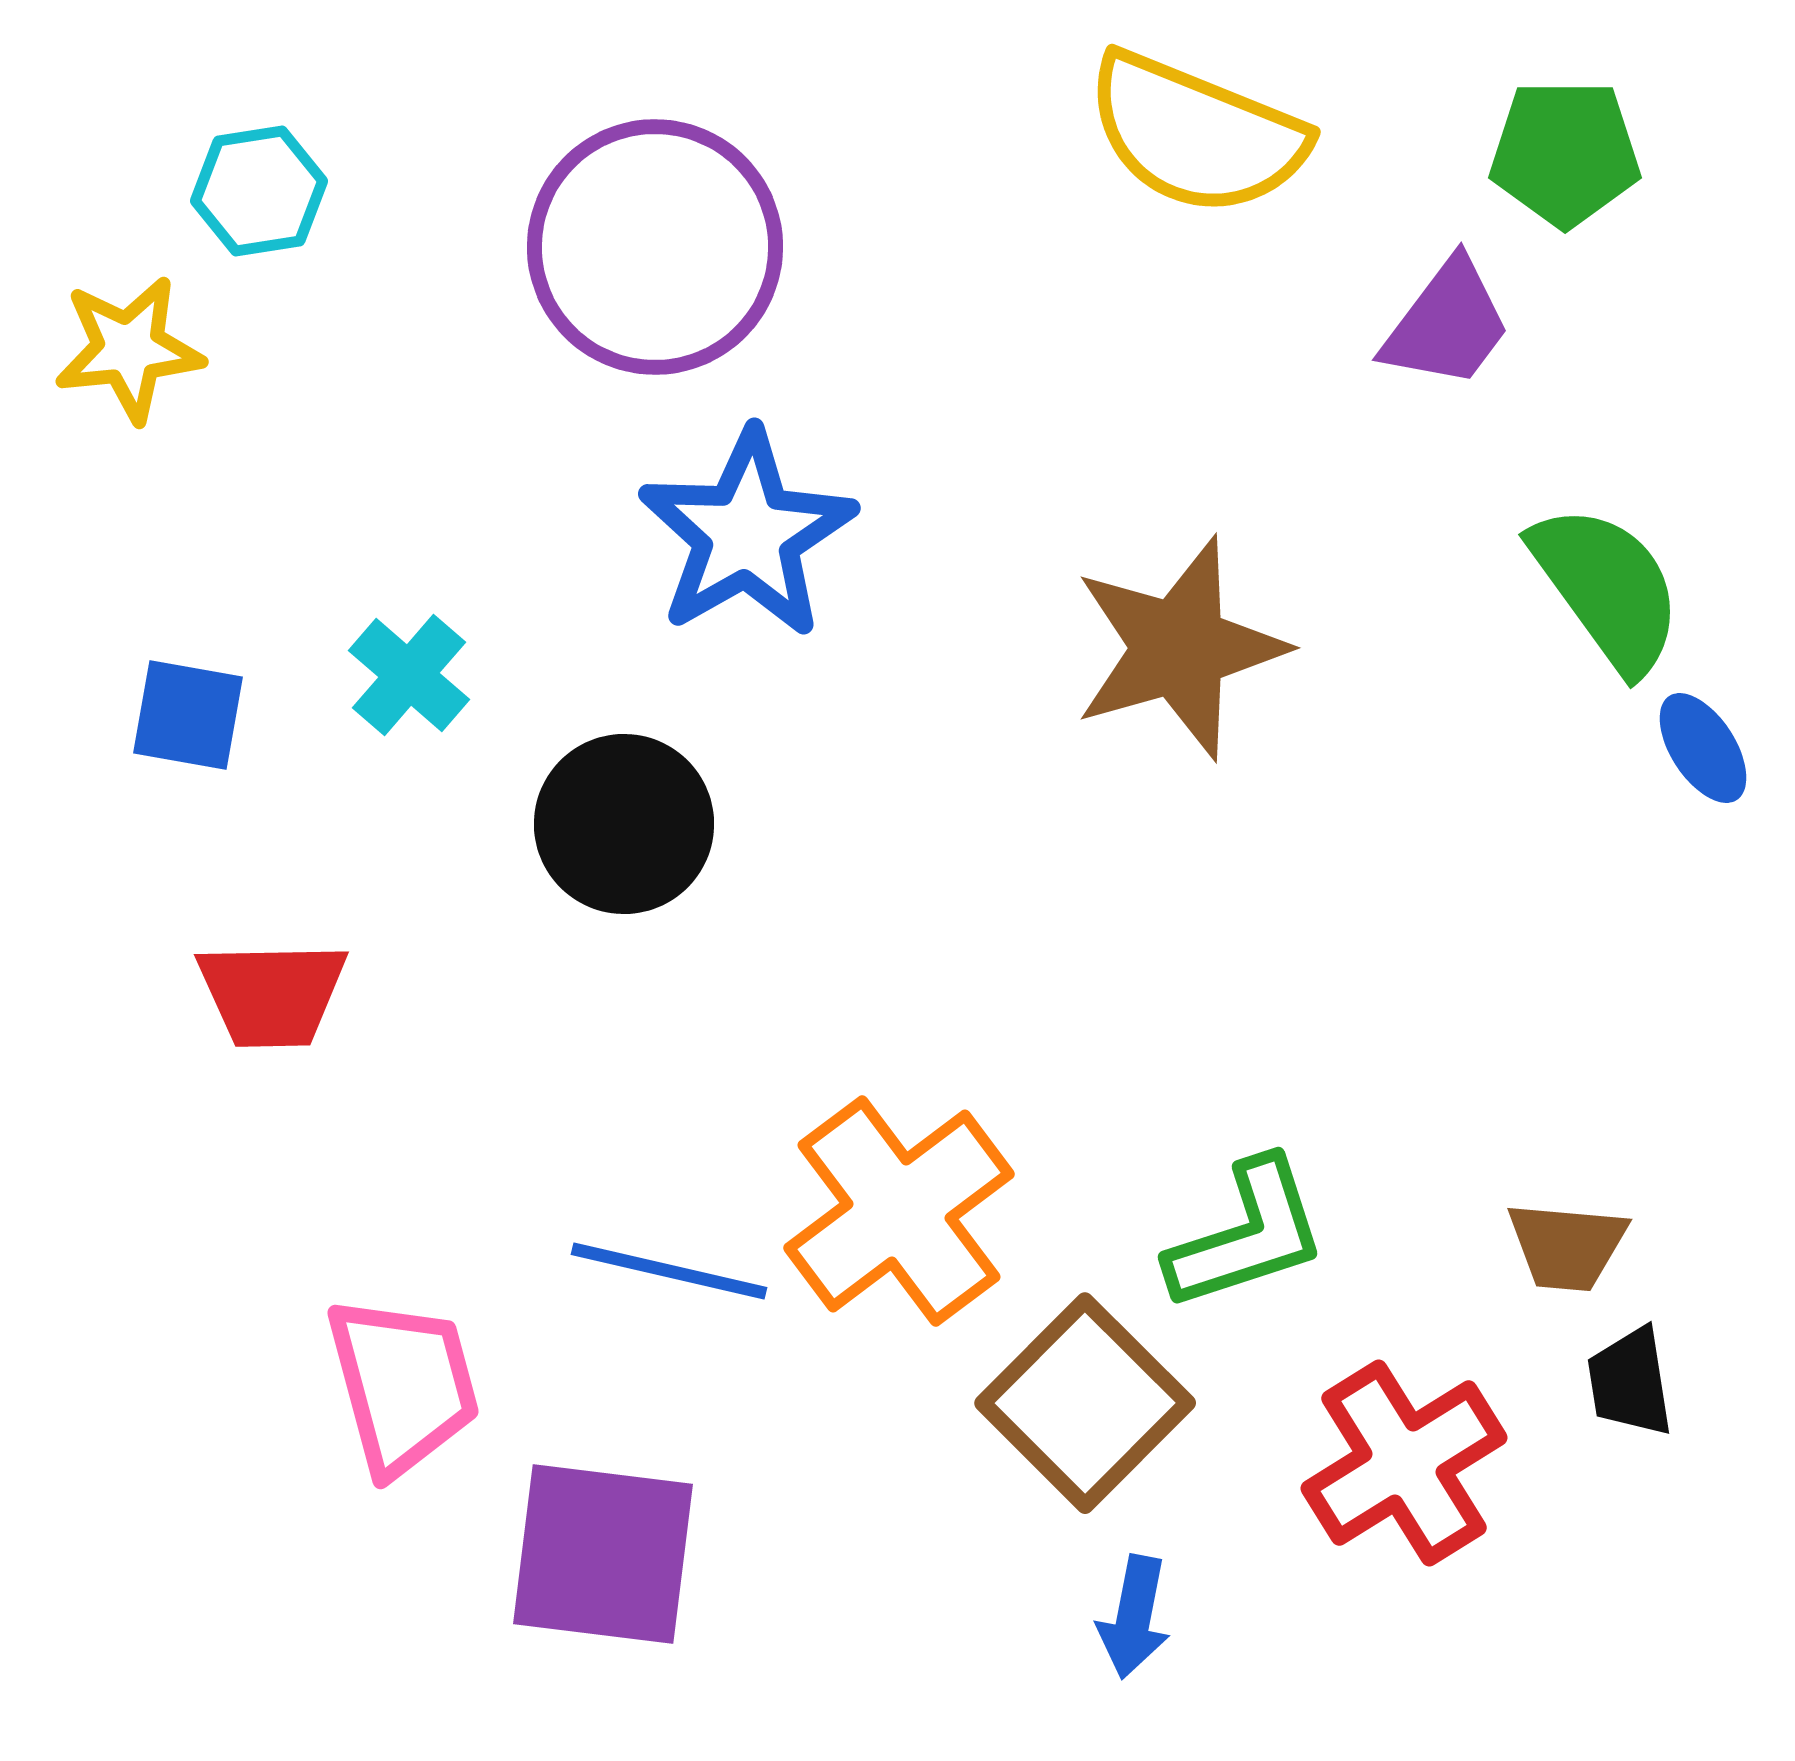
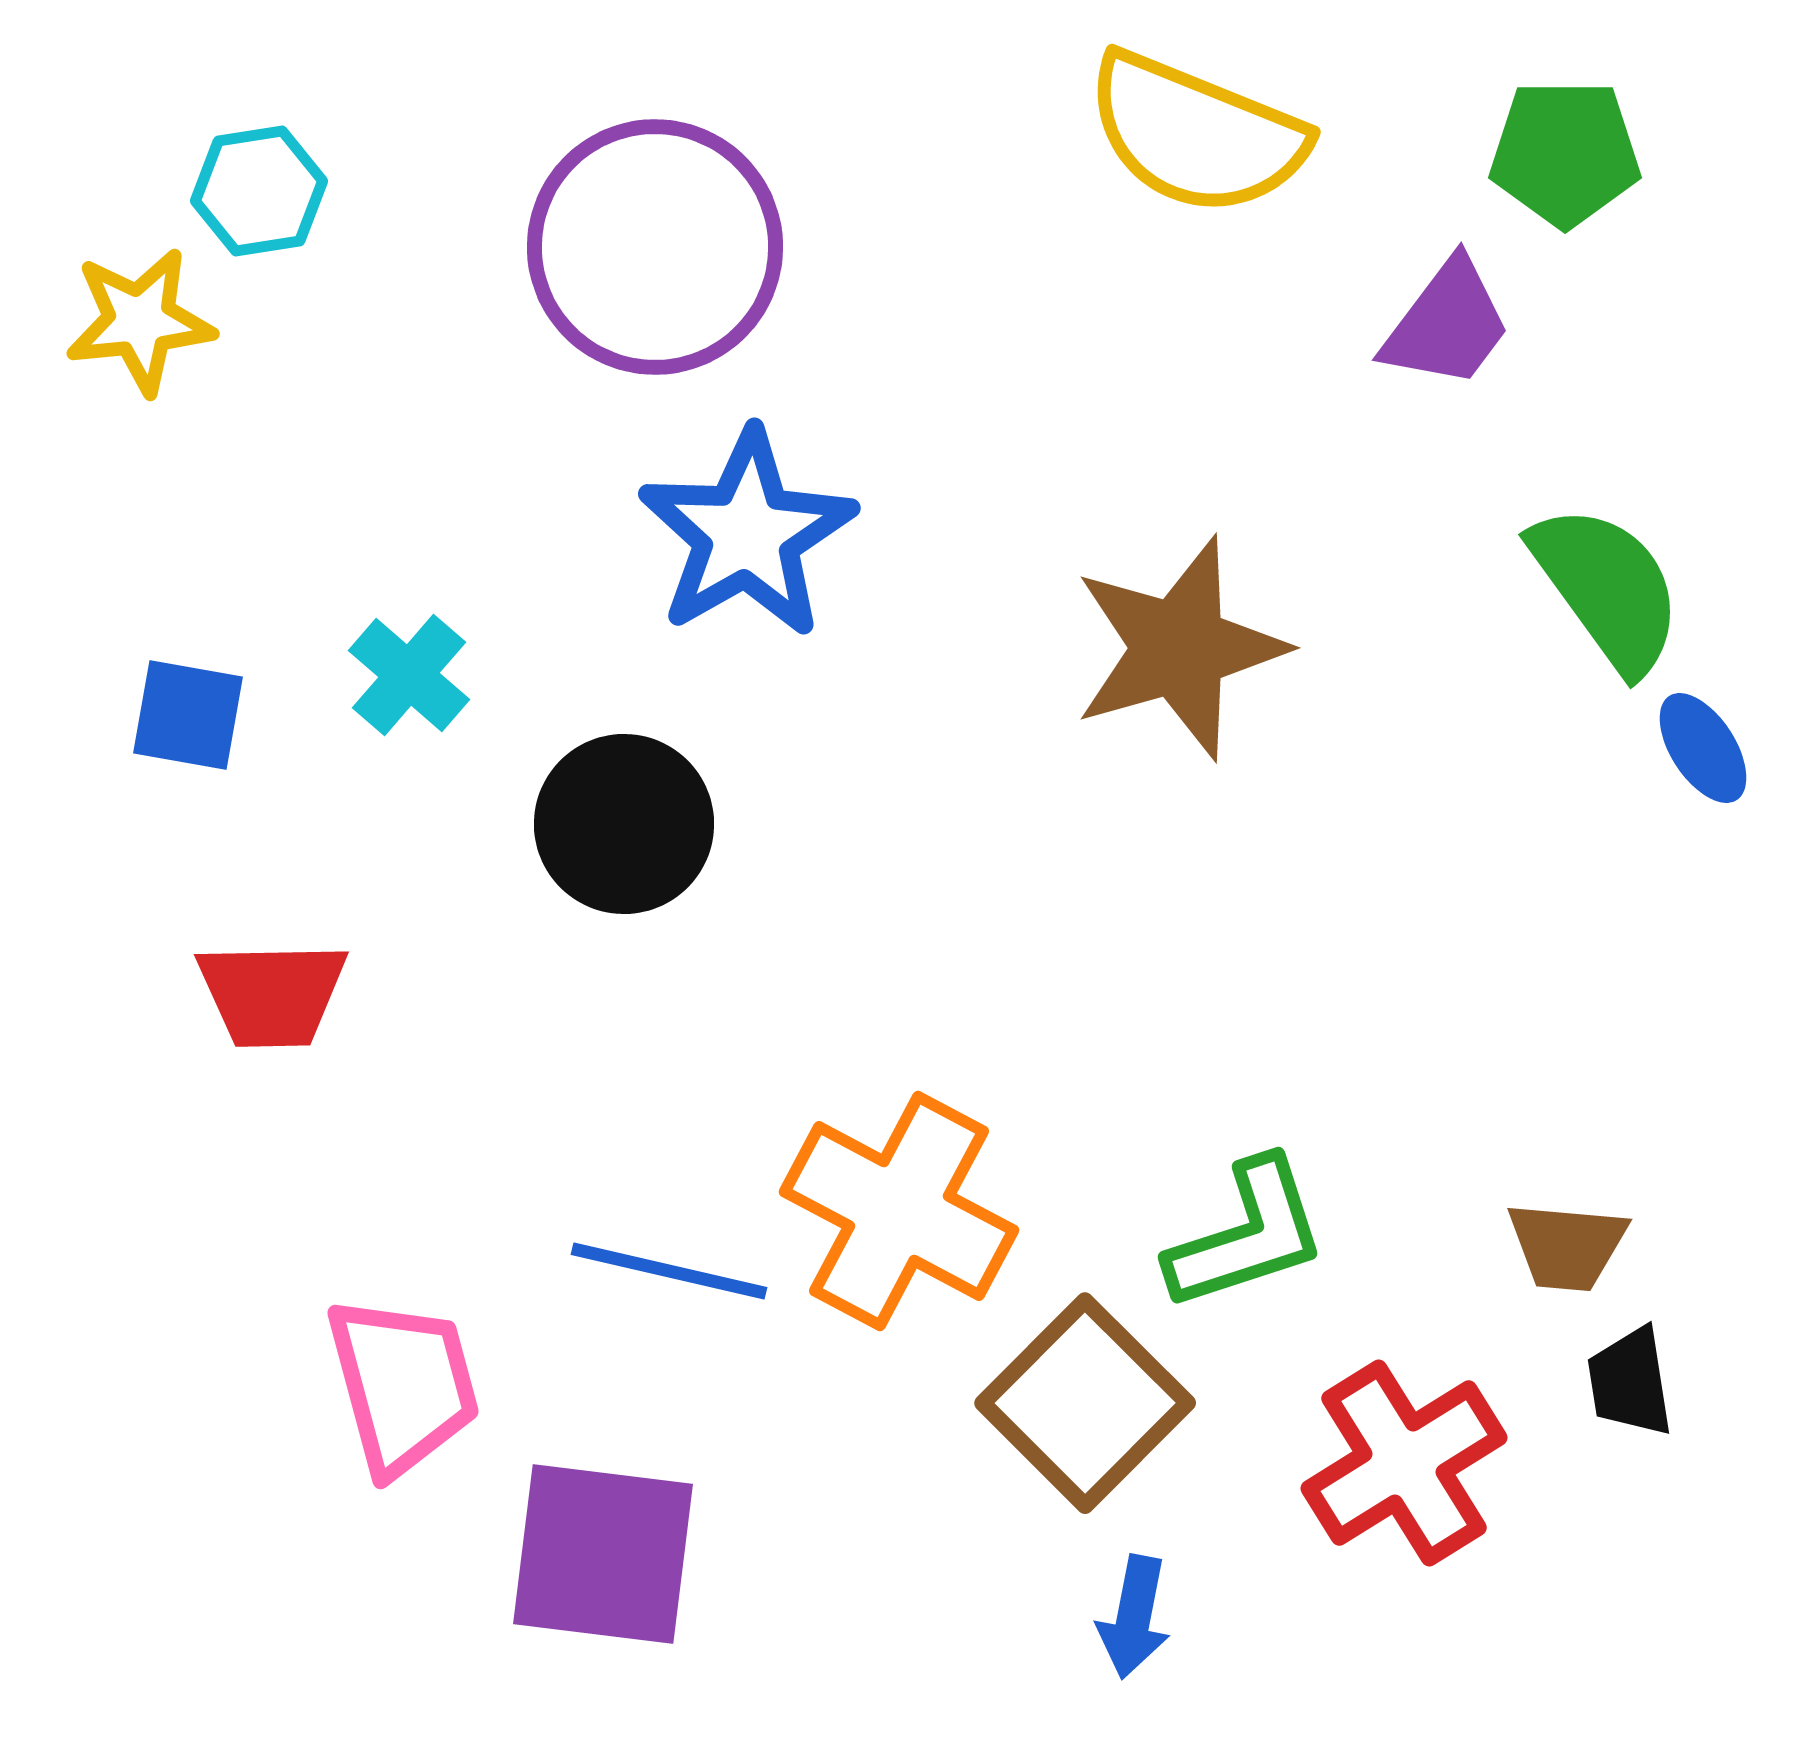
yellow star: moved 11 px right, 28 px up
orange cross: rotated 25 degrees counterclockwise
